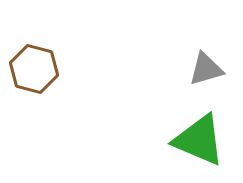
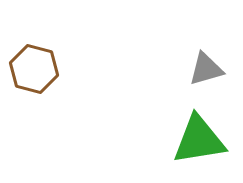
green triangle: rotated 32 degrees counterclockwise
